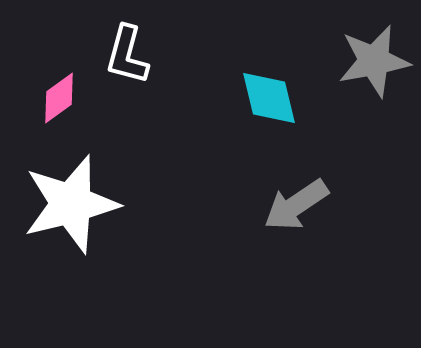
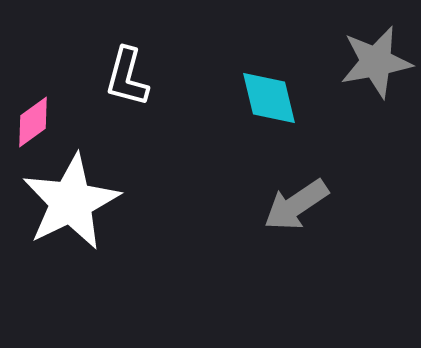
white L-shape: moved 22 px down
gray star: moved 2 px right, 1 px down
pink diamond: moved 26 px left, 24 px down
white star: moved 2 px up; rotated 12 degrees counterclockwise
